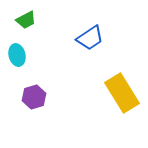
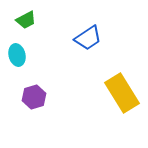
blue trapezoid: moved 2 px left
